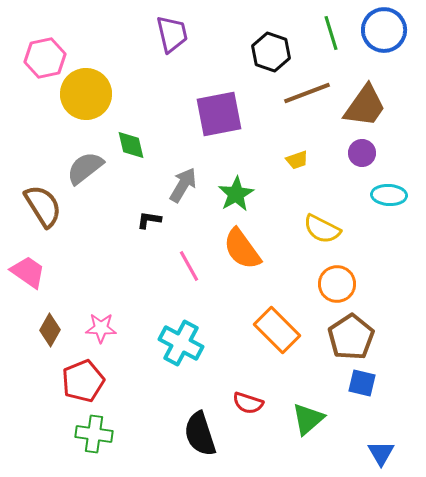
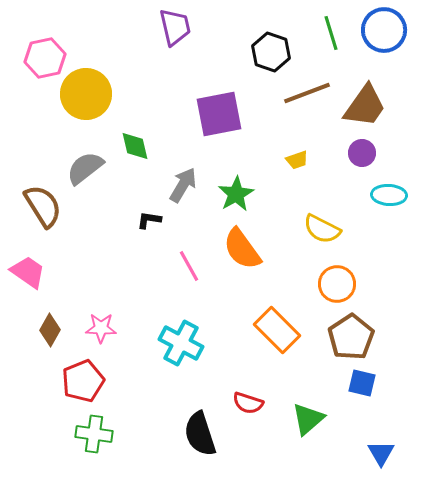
purple trapezoid: moved 3 px right, 7 px up
green diamond: moved 4 px right, 1 px down
